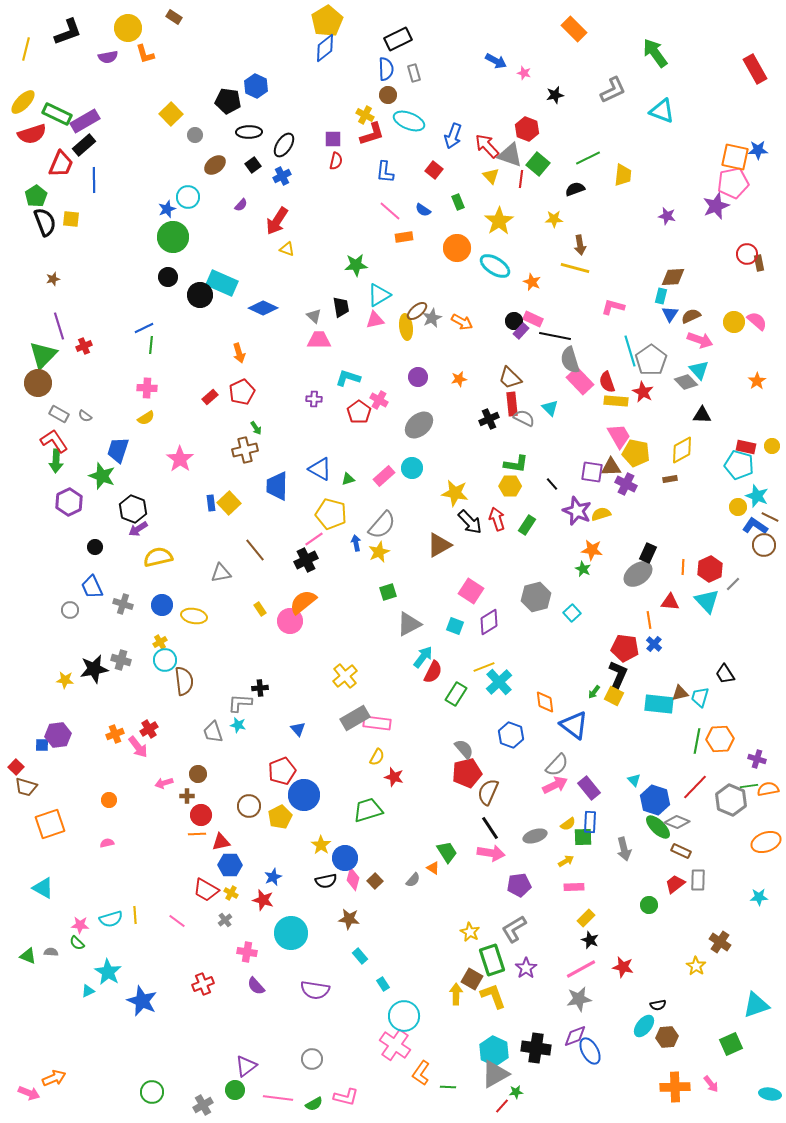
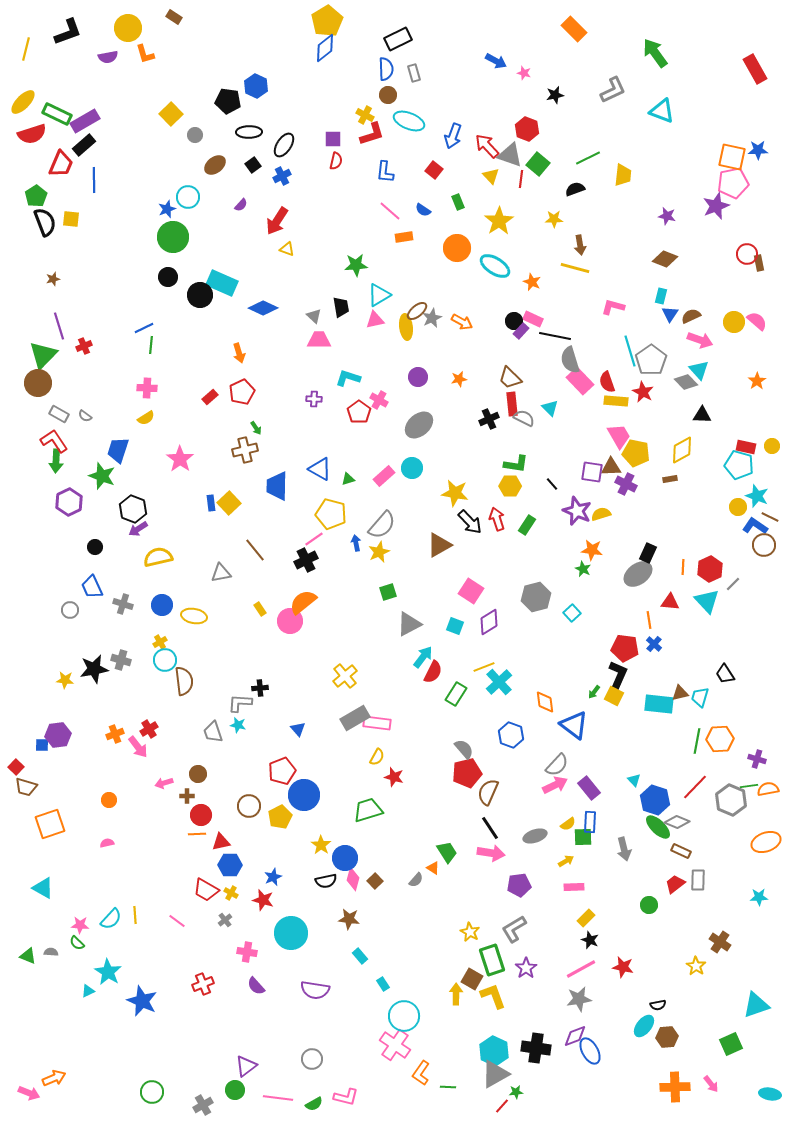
orange square at (735, 157): moved 3 px left
brown diamond at (673, 277): moved 8 px left, 18 px up; rotated 25 degrees clockwise
gray semicircle at (413, 880): moved 3 px right
cyan semicircle at (111, 919): rotated 30 degrees counterclockwise
